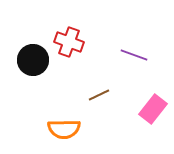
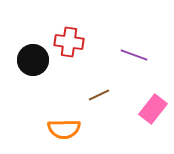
red cross: rotated 12 degrees counterclockwise
